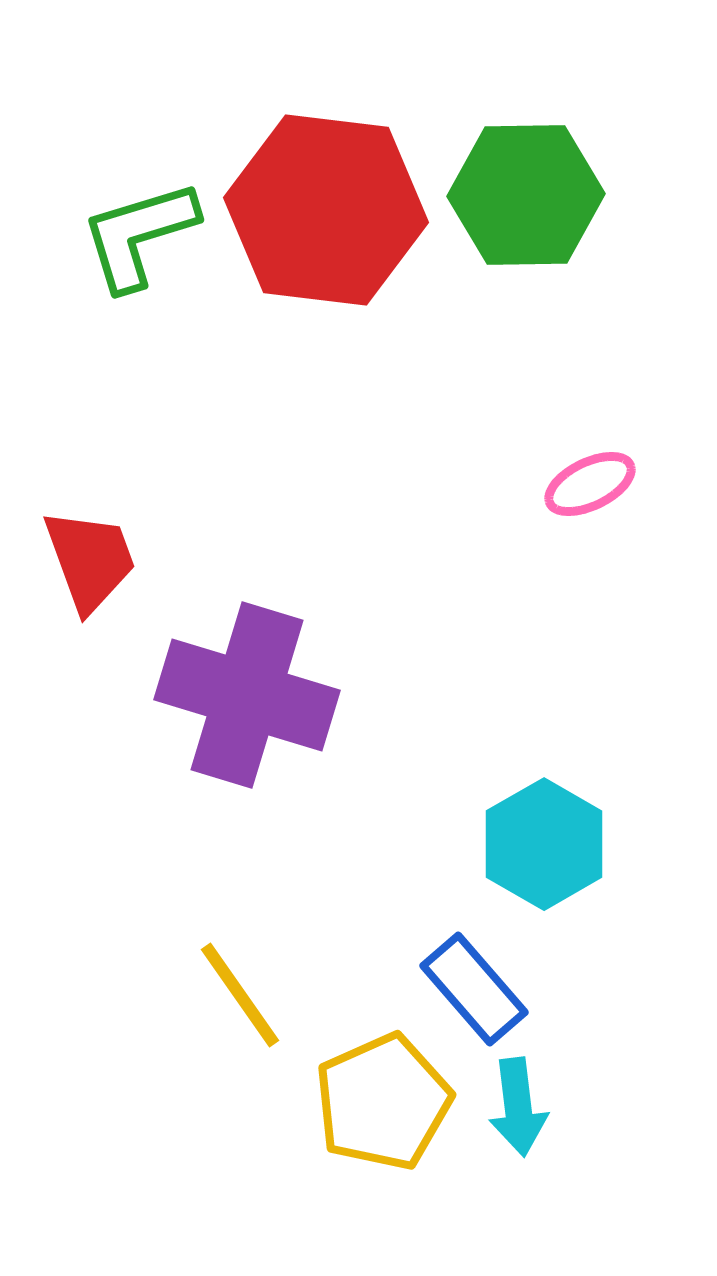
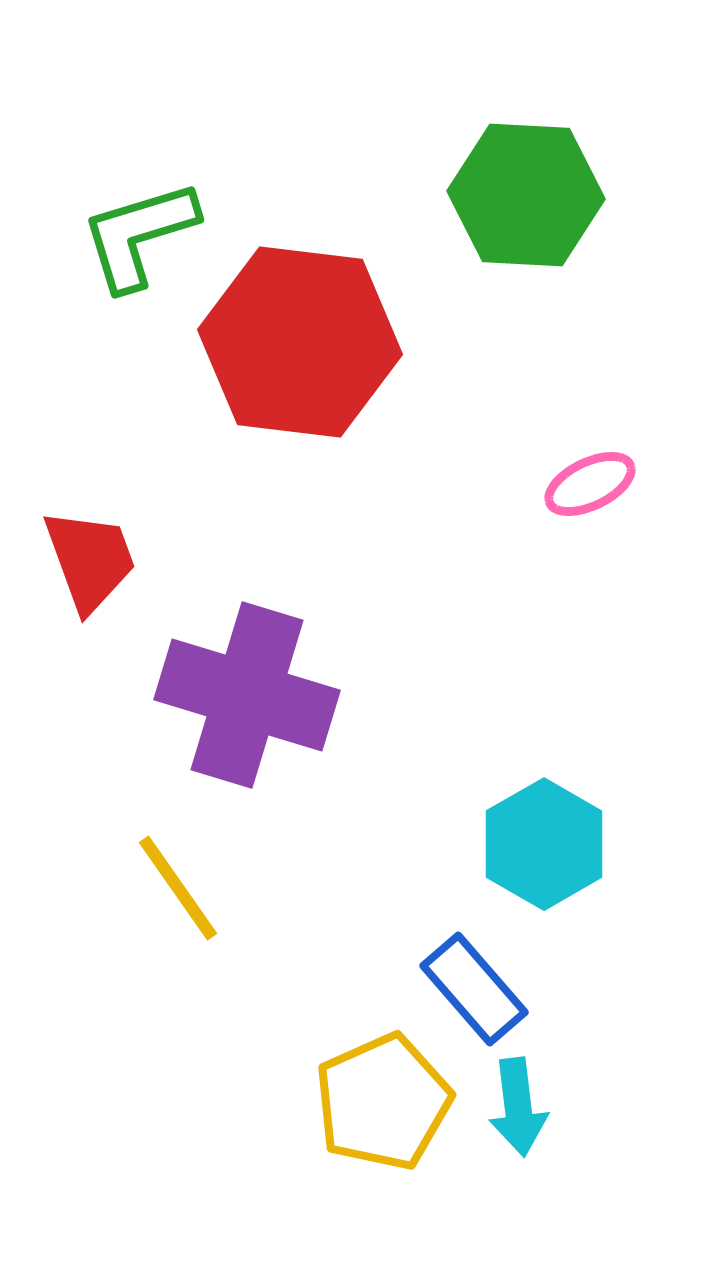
green hexagon: rotated 4 degrees clockwise
red hexagon: moved 26 px left, 132 px down
yellow line: moved 62 px left, 107 px up
